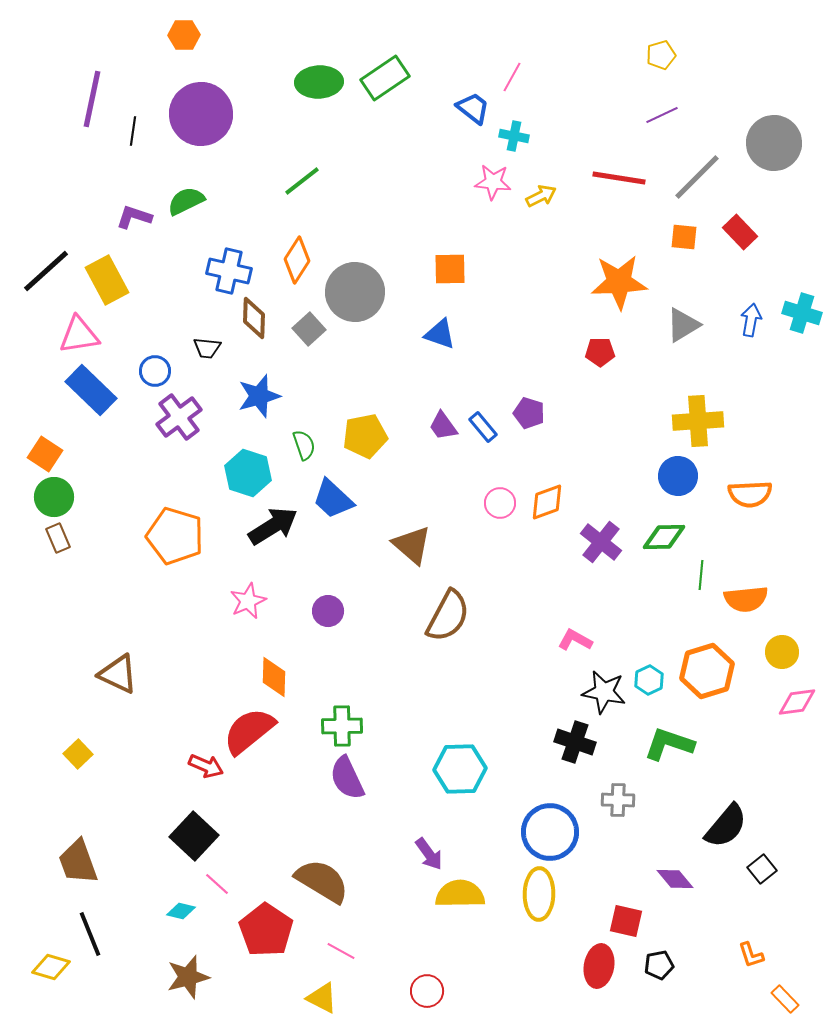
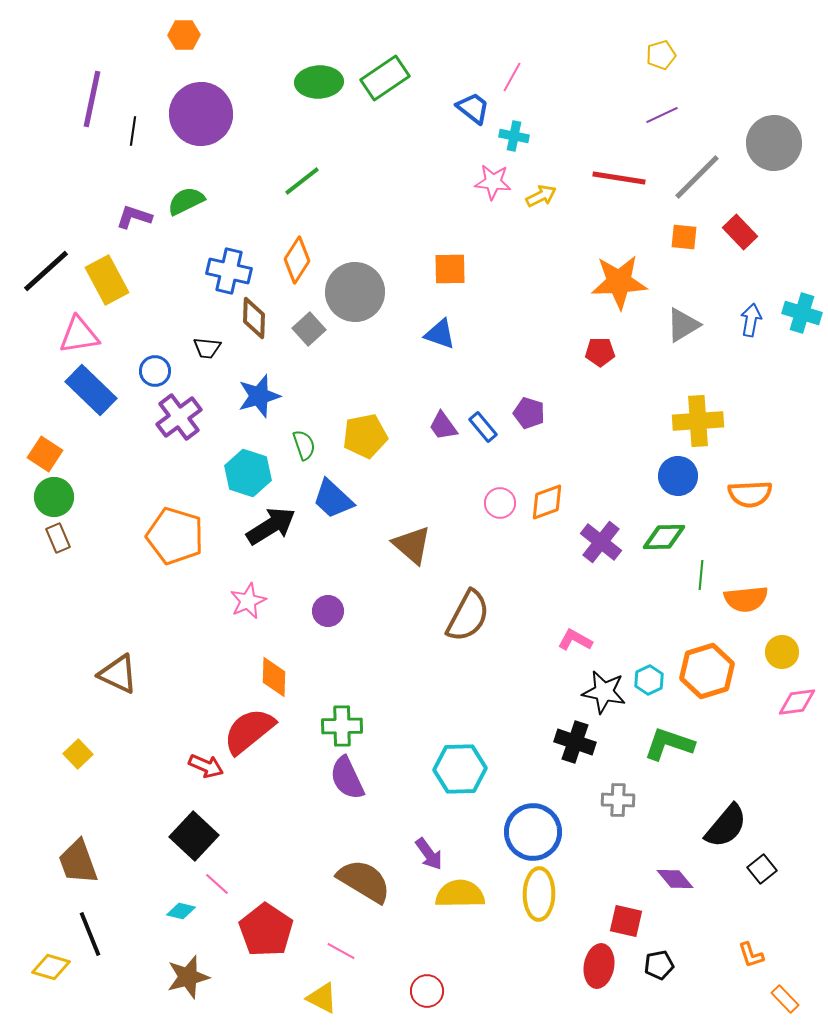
black arrow at (273, 526): moved 2 px left
brown semicircle at (448, 616): moved 20 px right
blue circle at (550, 832): moved 17 px left
brown semicircle at (322, 881): moved 42 px right
